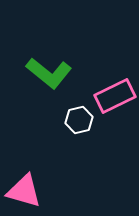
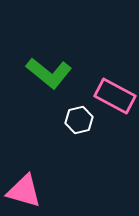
pink rectangle: rotated 54 degrees clockwise
